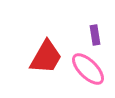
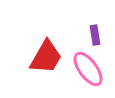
pink ellipse: rotated 9 degrees clockwise
